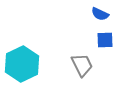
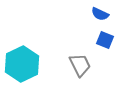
blue square: rotated 24 degrees clockwise
gray trapezoid: moved 2 px left
